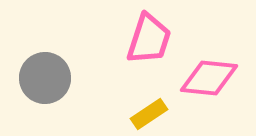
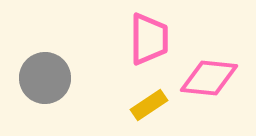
pink trapezoid: rotated 18 degrees counterclockwise
yellow rectangle: moved 9 px up
